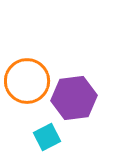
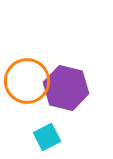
purple hexagon: moved 8 px left, 10 px up; rotated 21 degrees clockwise
